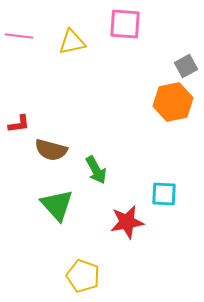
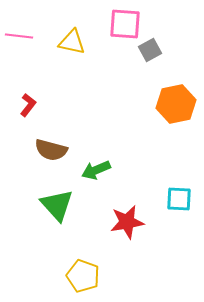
yellow triangle: rotated 24 degrees clockwise
gray square: moved 36 px left, 16 px up
orange hexagon: moved 3 px right, 2 px down
red L-shape: moved 9 px right, 19 px up; rotated 45 degrees counterclockwise
green arrow: rotated 96 degrees clockwise
cyan square: moved 15 px right, 5 px down
